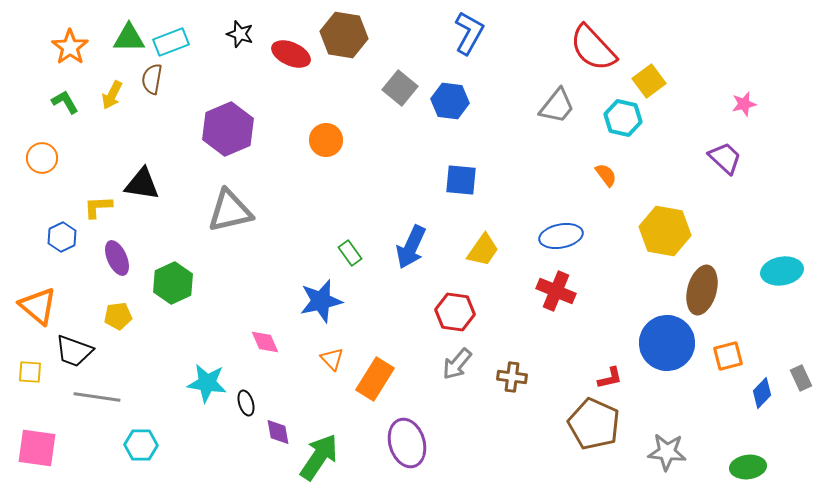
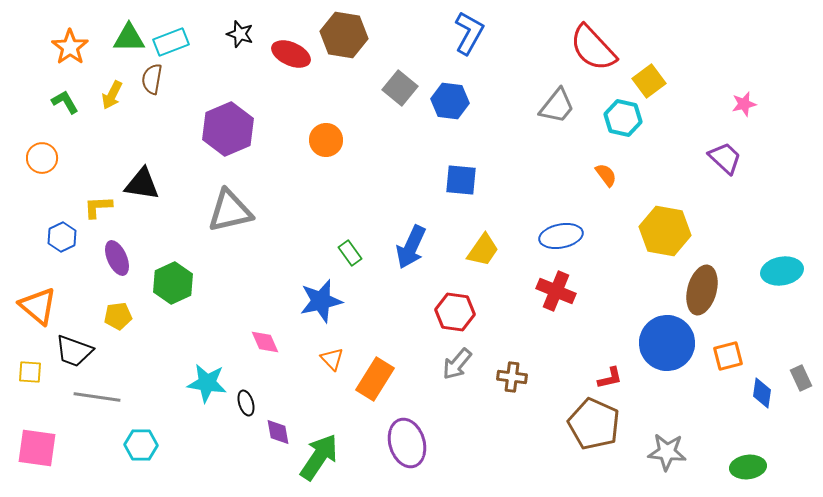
blue diamond at (762, 393): rotated 36 degrees counterclockwise
